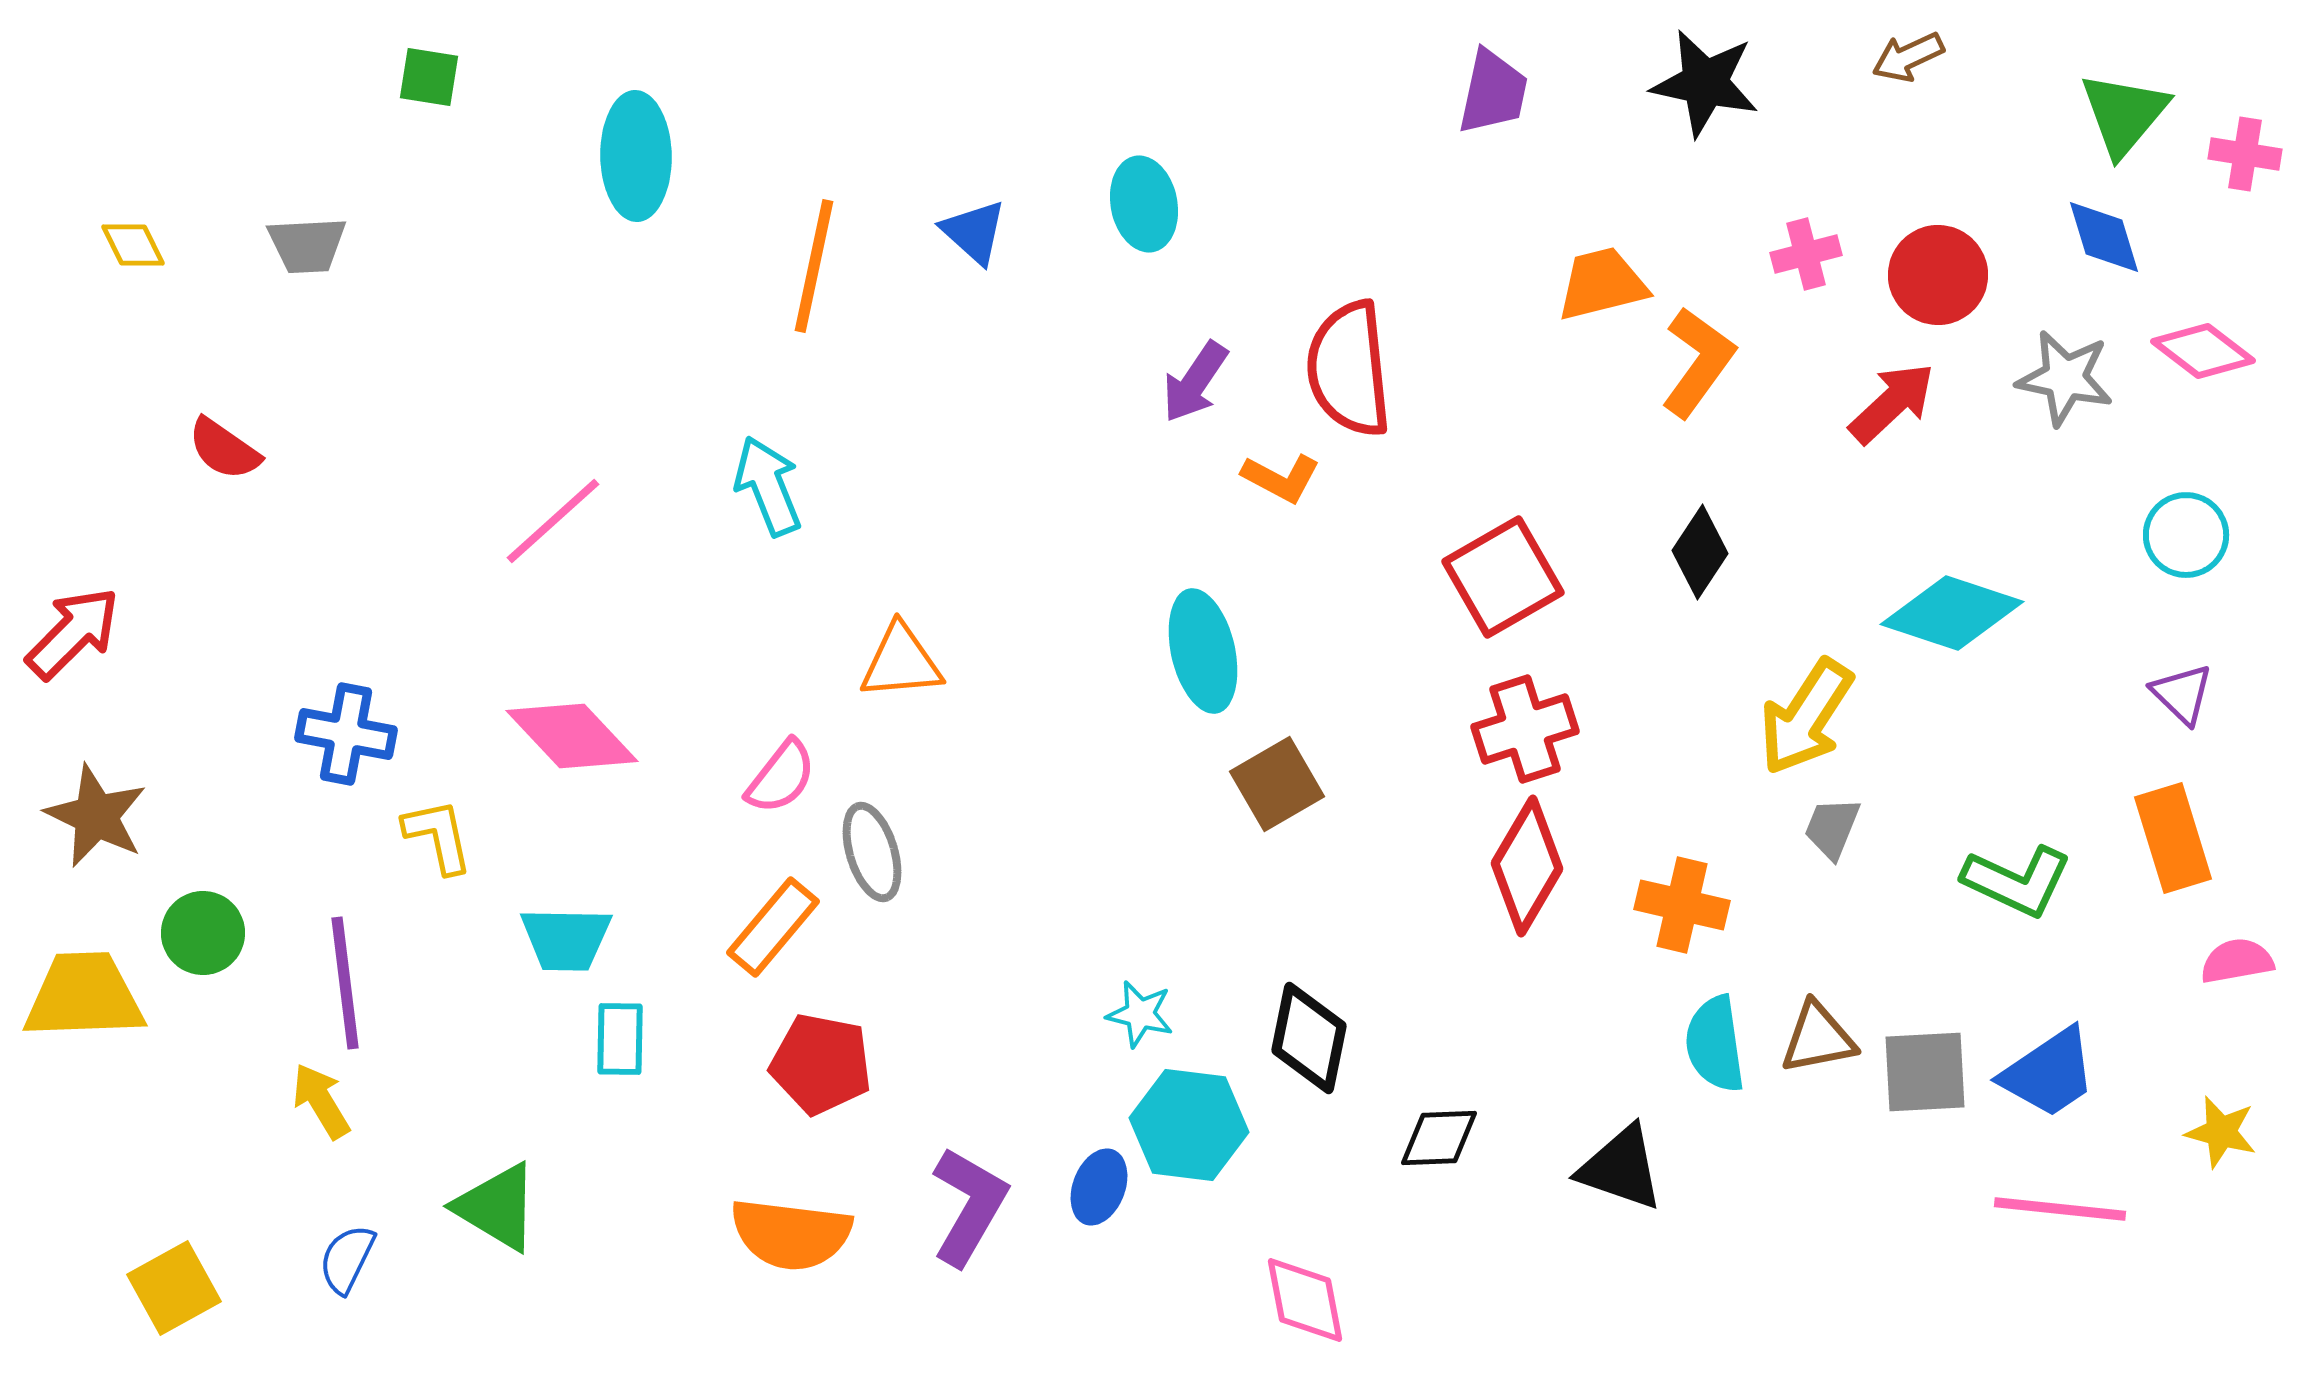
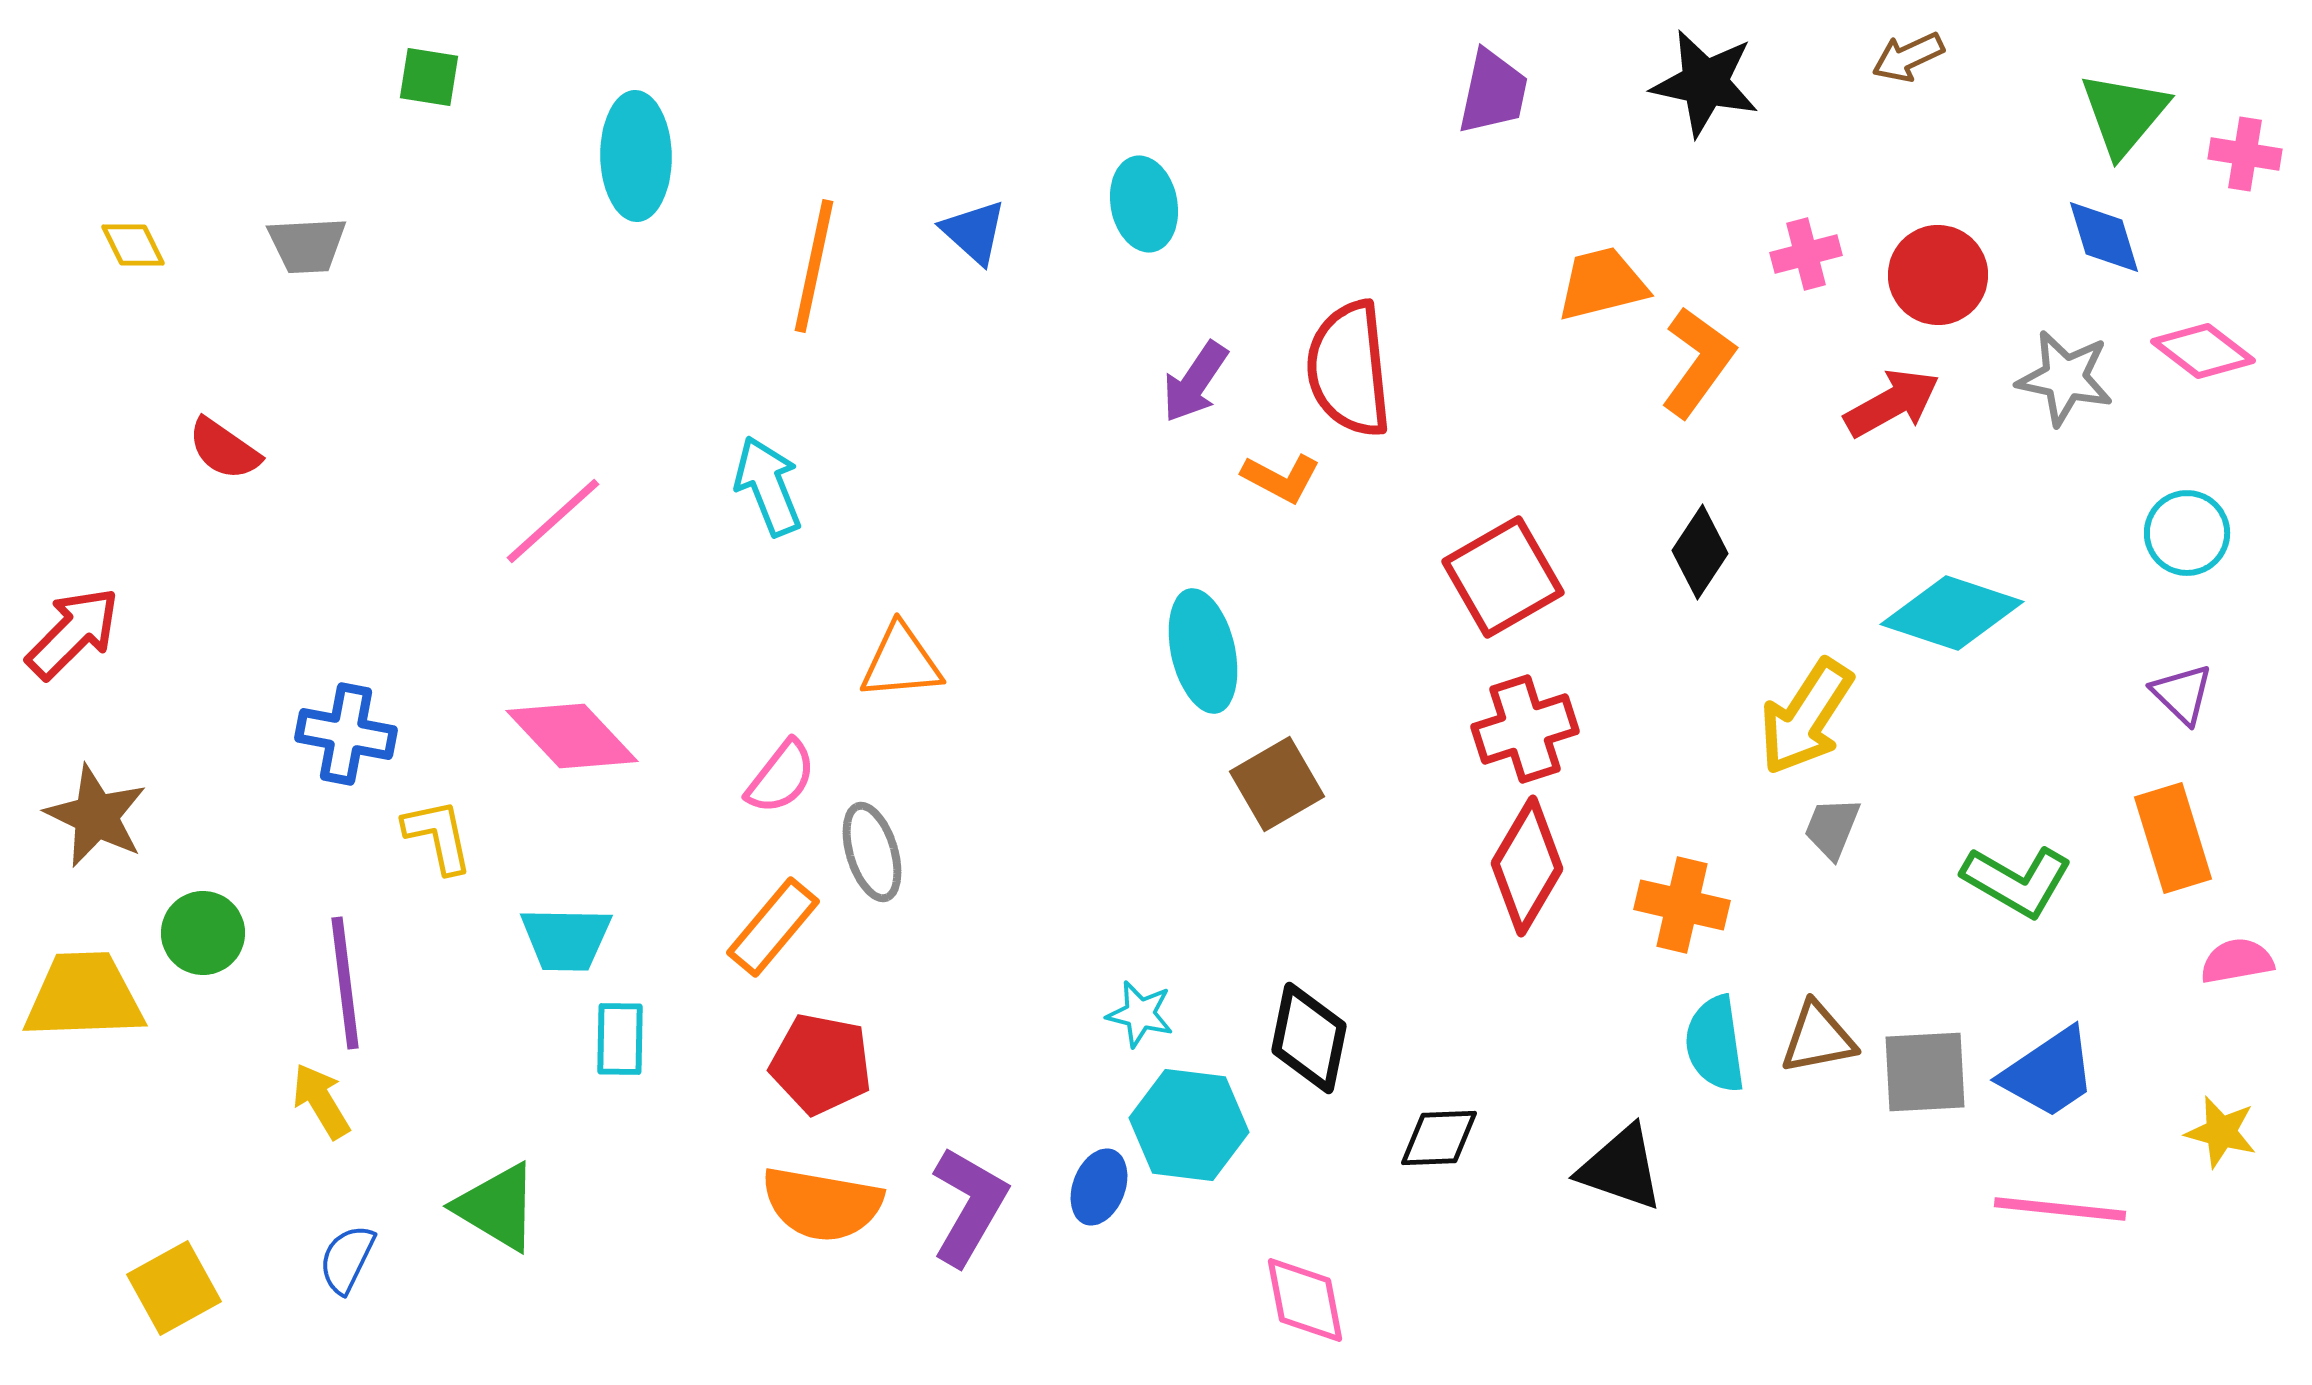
red arrow at (1892, 403): rotated 14 degrees clockwise
cyan circle at (2186, 535): moved 1 px right, 2 px up
green L-shape at (2017, 881): rotated 5 degrees clockwise
orange semicircle at (791, 1234): moved 31 px right, 30 px up; rotated 3 degrees clockwise
